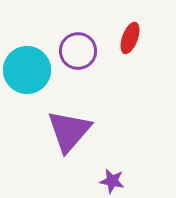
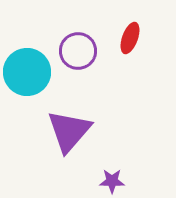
cyan circle: moved 2 px down
purple star: rotated 10 degrees counterclockwise
